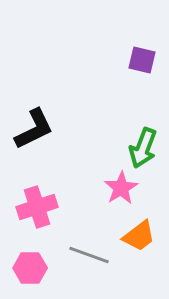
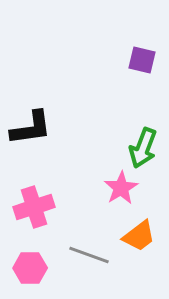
black L-shape: moved 3 px left, 1 px up; rotated 18 degrees clockwise
pink cross: moved 3 px left
